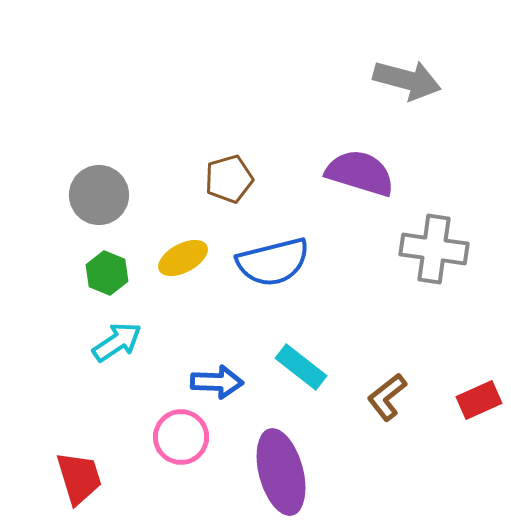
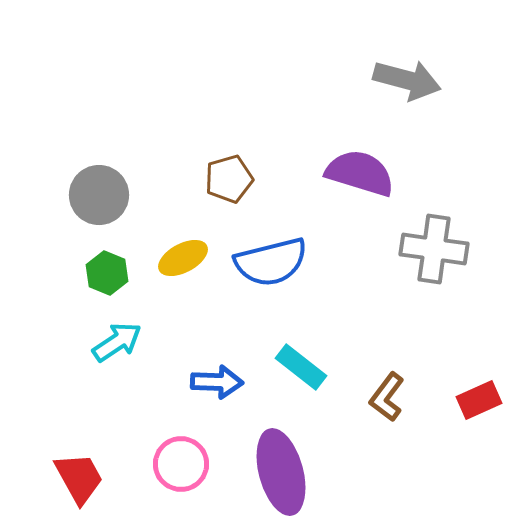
blue semicircle: moved 2 px left
brown L-shape: rotated 15 degrees counterclockwise
pink circle: moved 27 px down
red trapezoid: rotated 12 degrees counterclockwise
